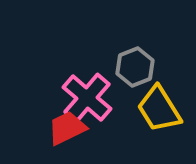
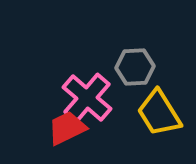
gray hexagon: rotated 18 degrees clockwise
yellow trapezoid: moved 4 px down
